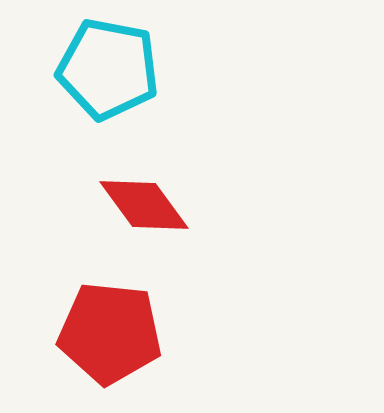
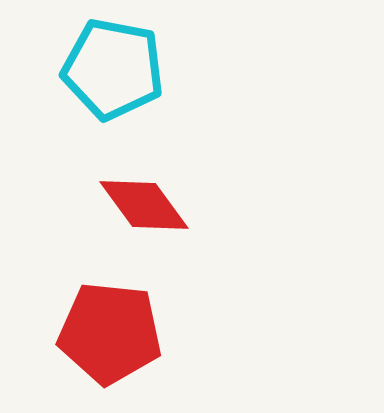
cyan pentagon: moved 5 px right
